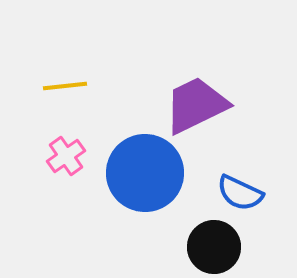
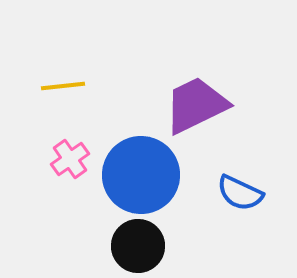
yellow line: moved 2 px left
pink cross: moved 4 px right, 3 px down
blue circle: moved 4 px left, 2 px down
black circle: moved 76 px left, 1 px up
